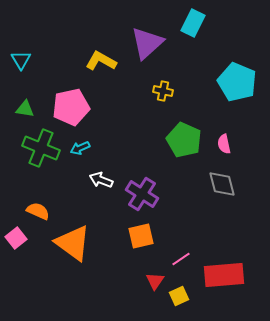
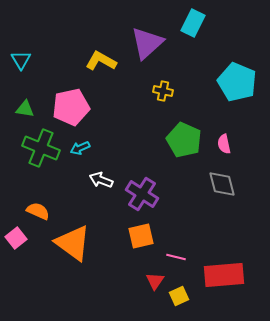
pink line: moved 5 px left, 2 px up; rotated 48 degrees clockwise
